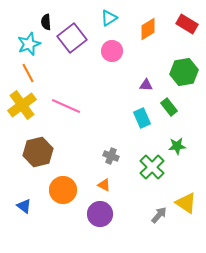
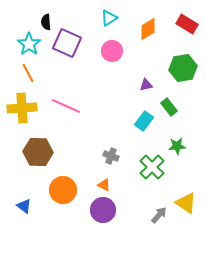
purple square: moved 5 px left, 5 px down; rotated 28 degrees counterclockwise
cyan star: rotated 15 degrees counterclockwise
green hexagon: moved 1 px left, 4 px up
purple triangle: rotated 16 degrees counterclockwise
yellow cross: moved 3 px down; rotated 32 degrees clockwise
cyan rectangle: moved 2 px right, 3 px down; rotated 60 degrees clockwise
brown hexagon: rotated 16 degrees clockwise
purple circle: moved 3 px right, 4 px up
